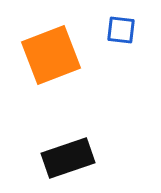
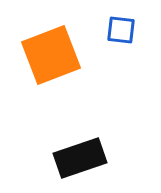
black rectangle: moved 12 px right
